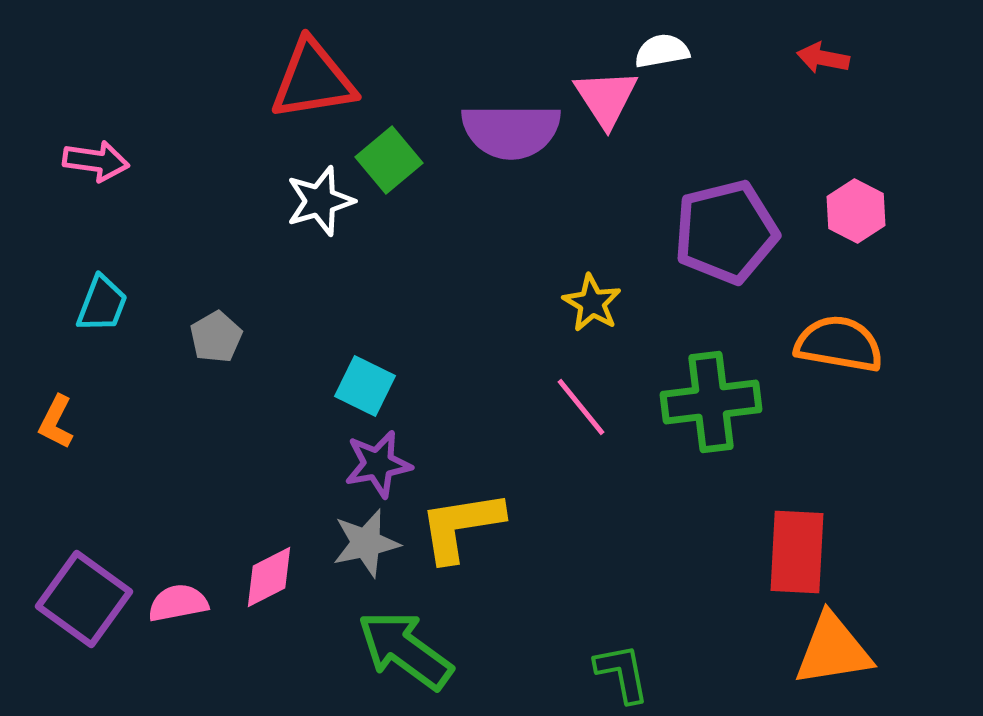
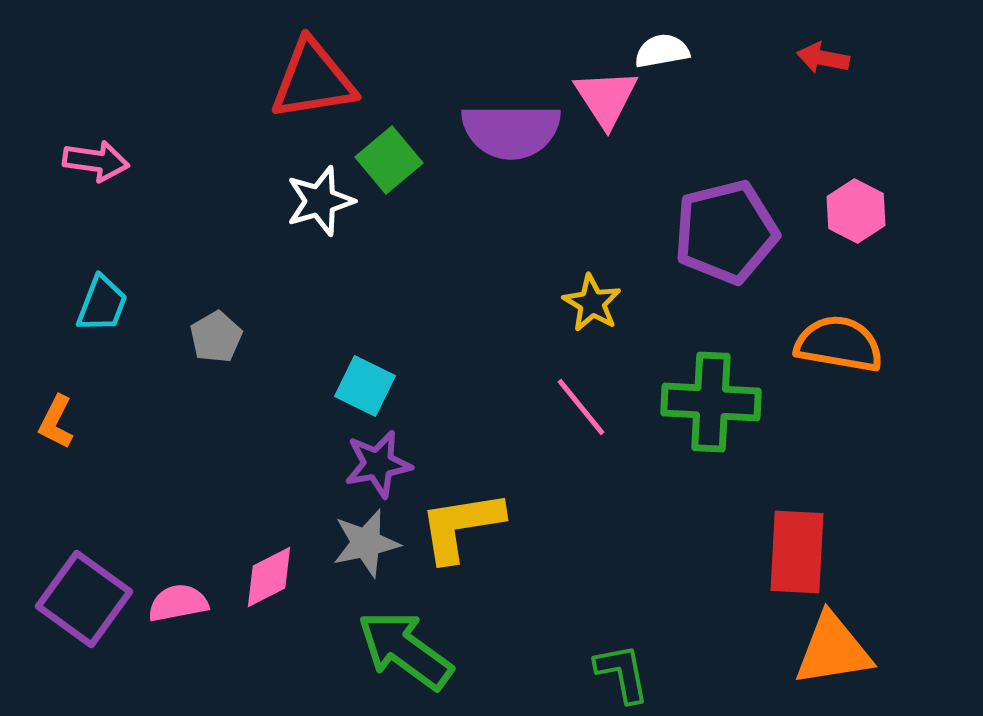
green cross: rotated 10 degrees clockwise
